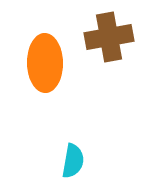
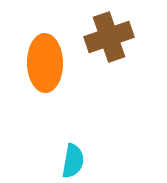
brown cross: rotated 9 degrees counterclockwise
